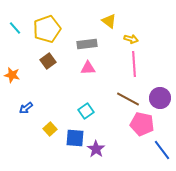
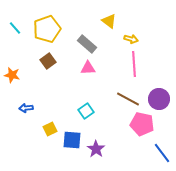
gray rectangle: rotated 48 degrees clockwise
purple circle: moved 1 px left, 1 px down
blue arrow: rotated 32 degrees clockwise
yellow square: rotated 16 degrees clockwise
blue square: moved 3 px left, 2 px down
blue line: moved 3 px down
